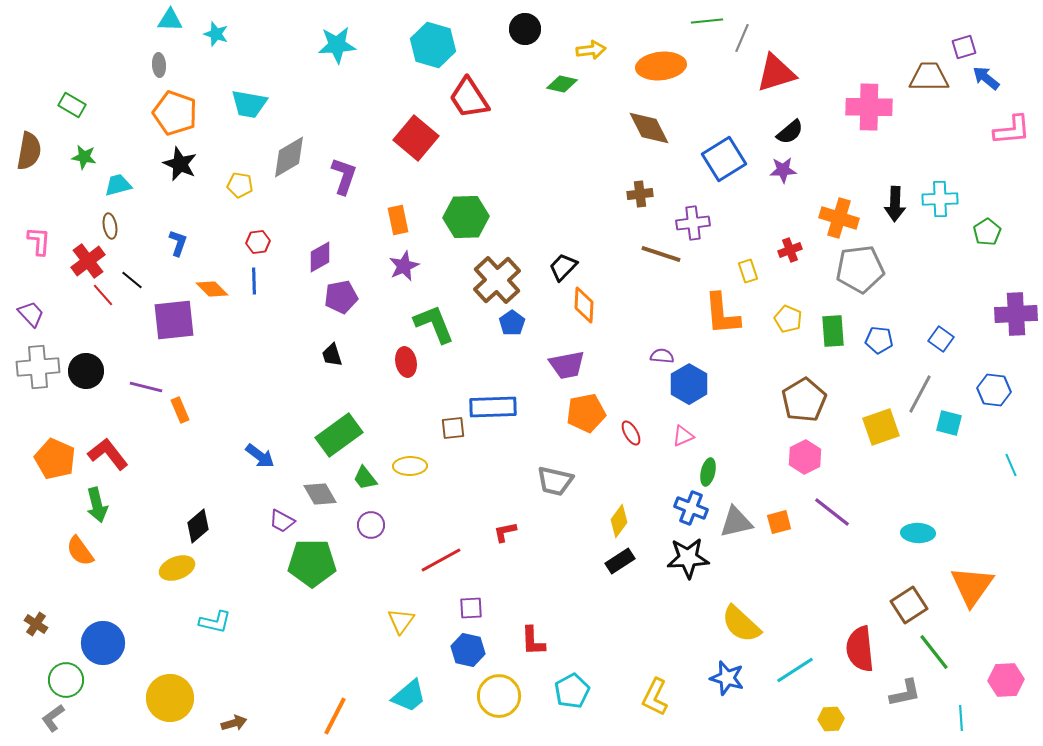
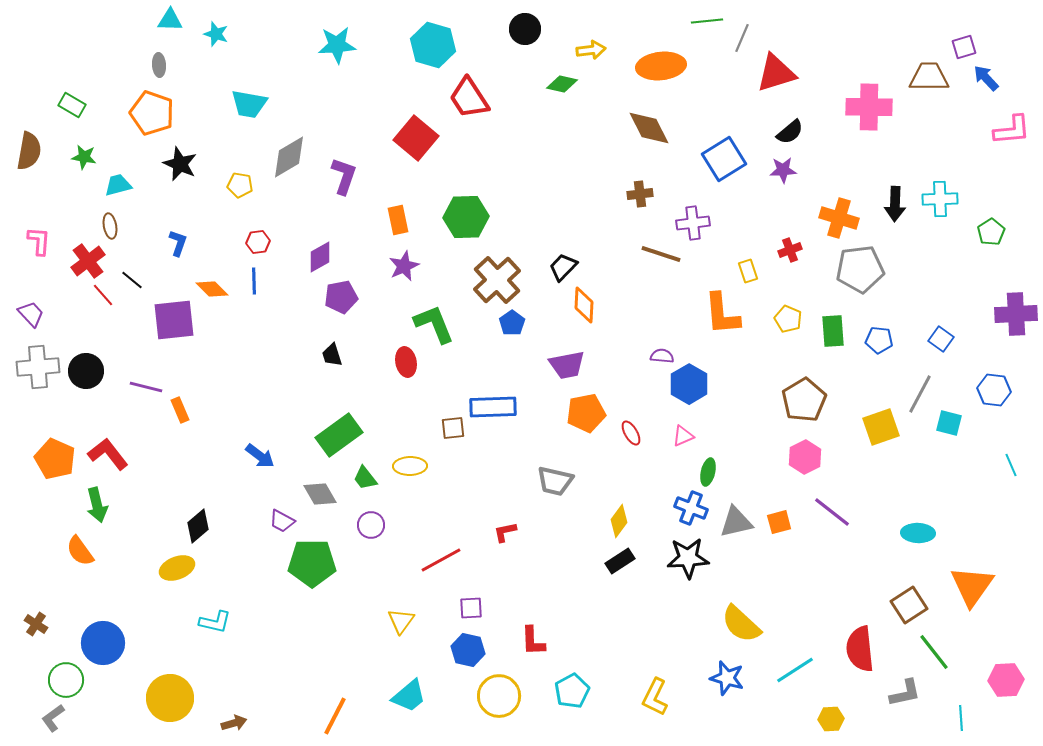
blue arrow at (986, 78): rotated 8 degrees clockwise
orange pentagon at (175, 113): moved 23 px left
green pentagon at (987, 232): moved 4 px right
